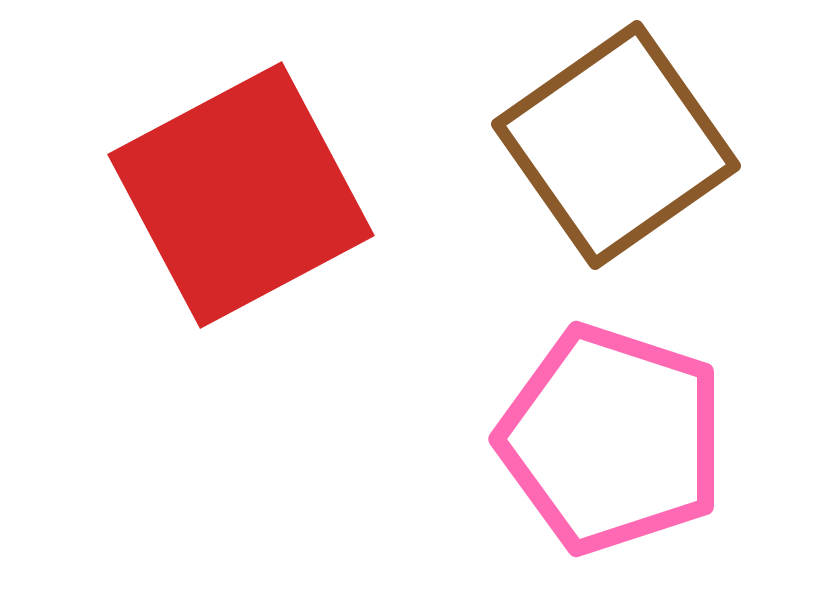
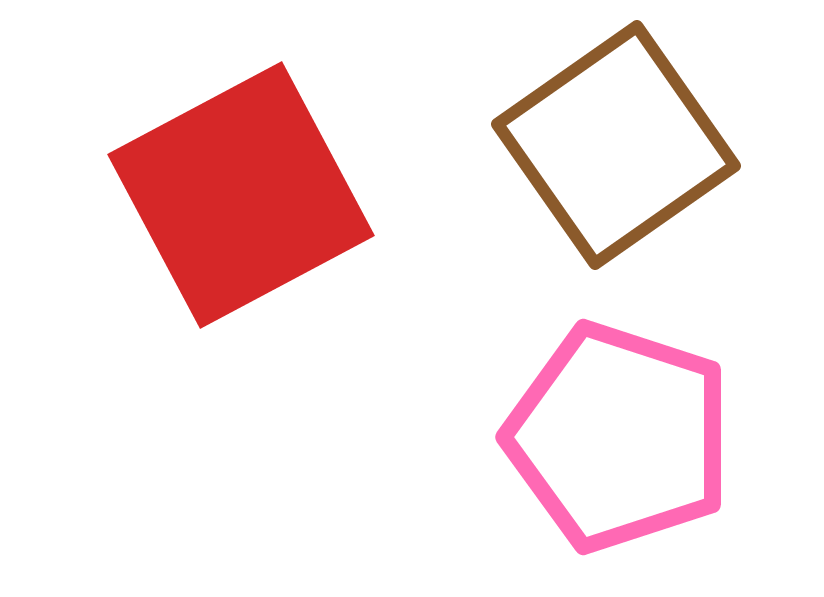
pink pentagon: moved 7 px right, 2 px up
